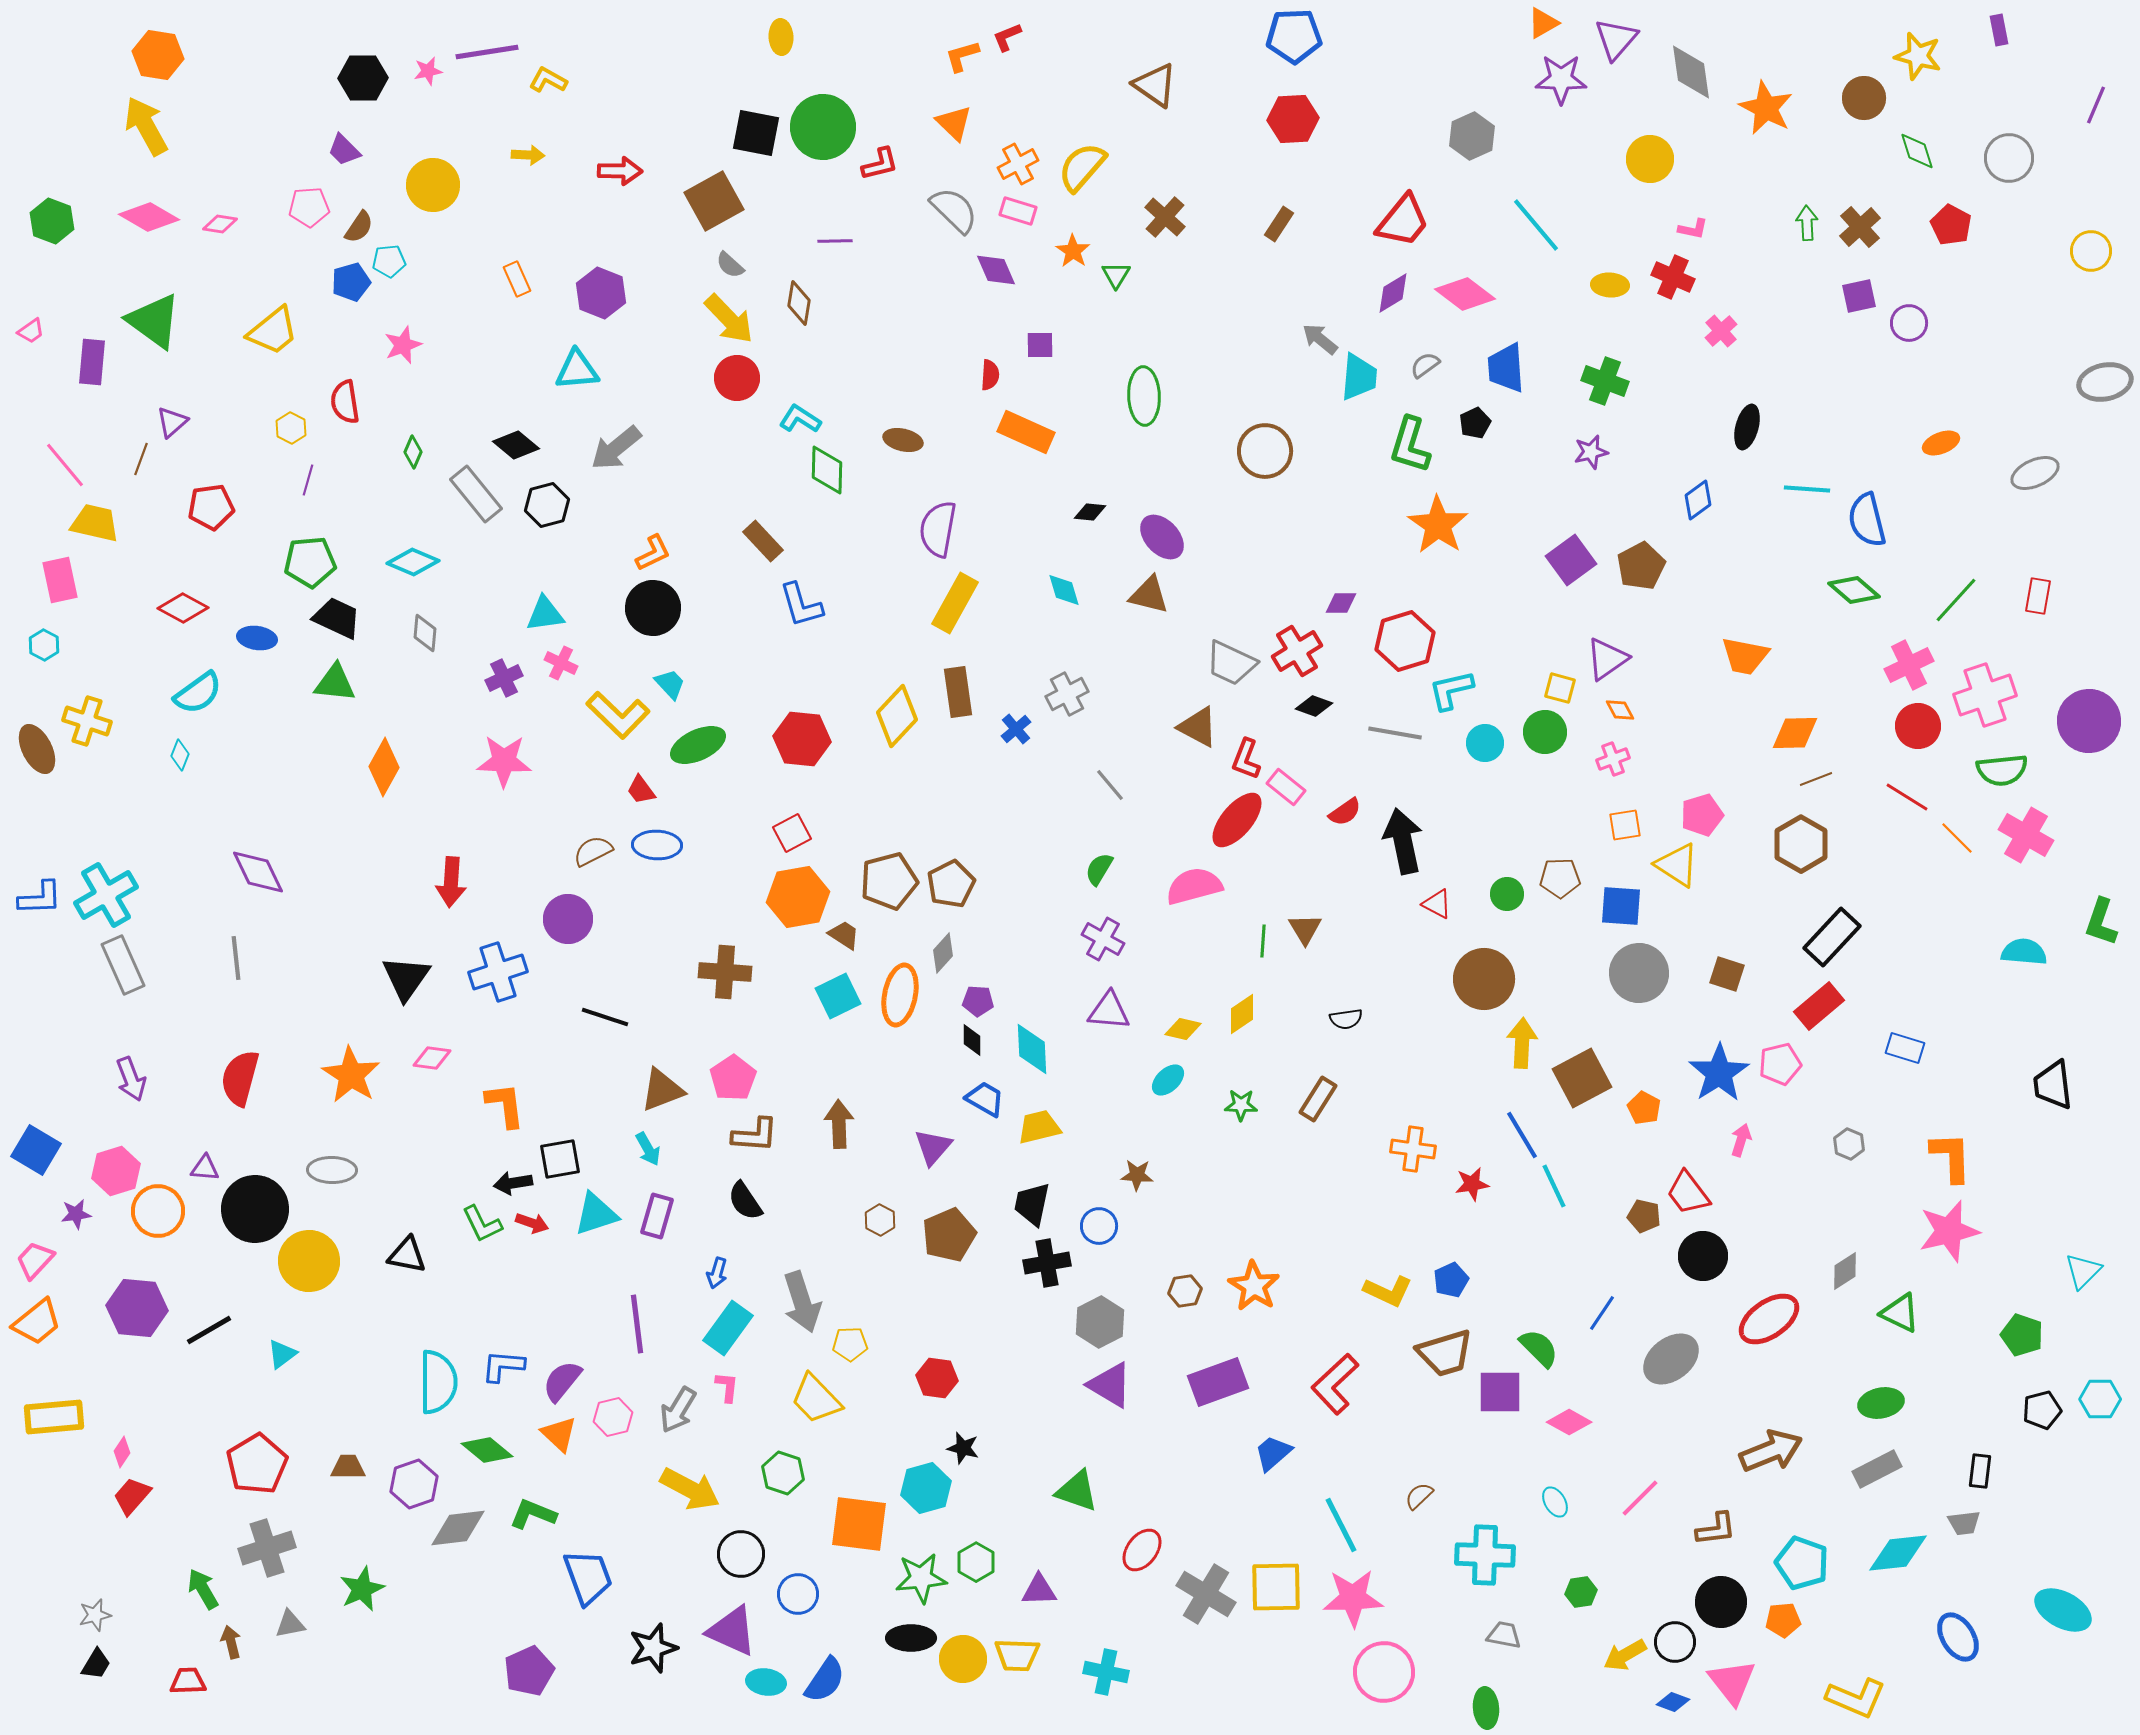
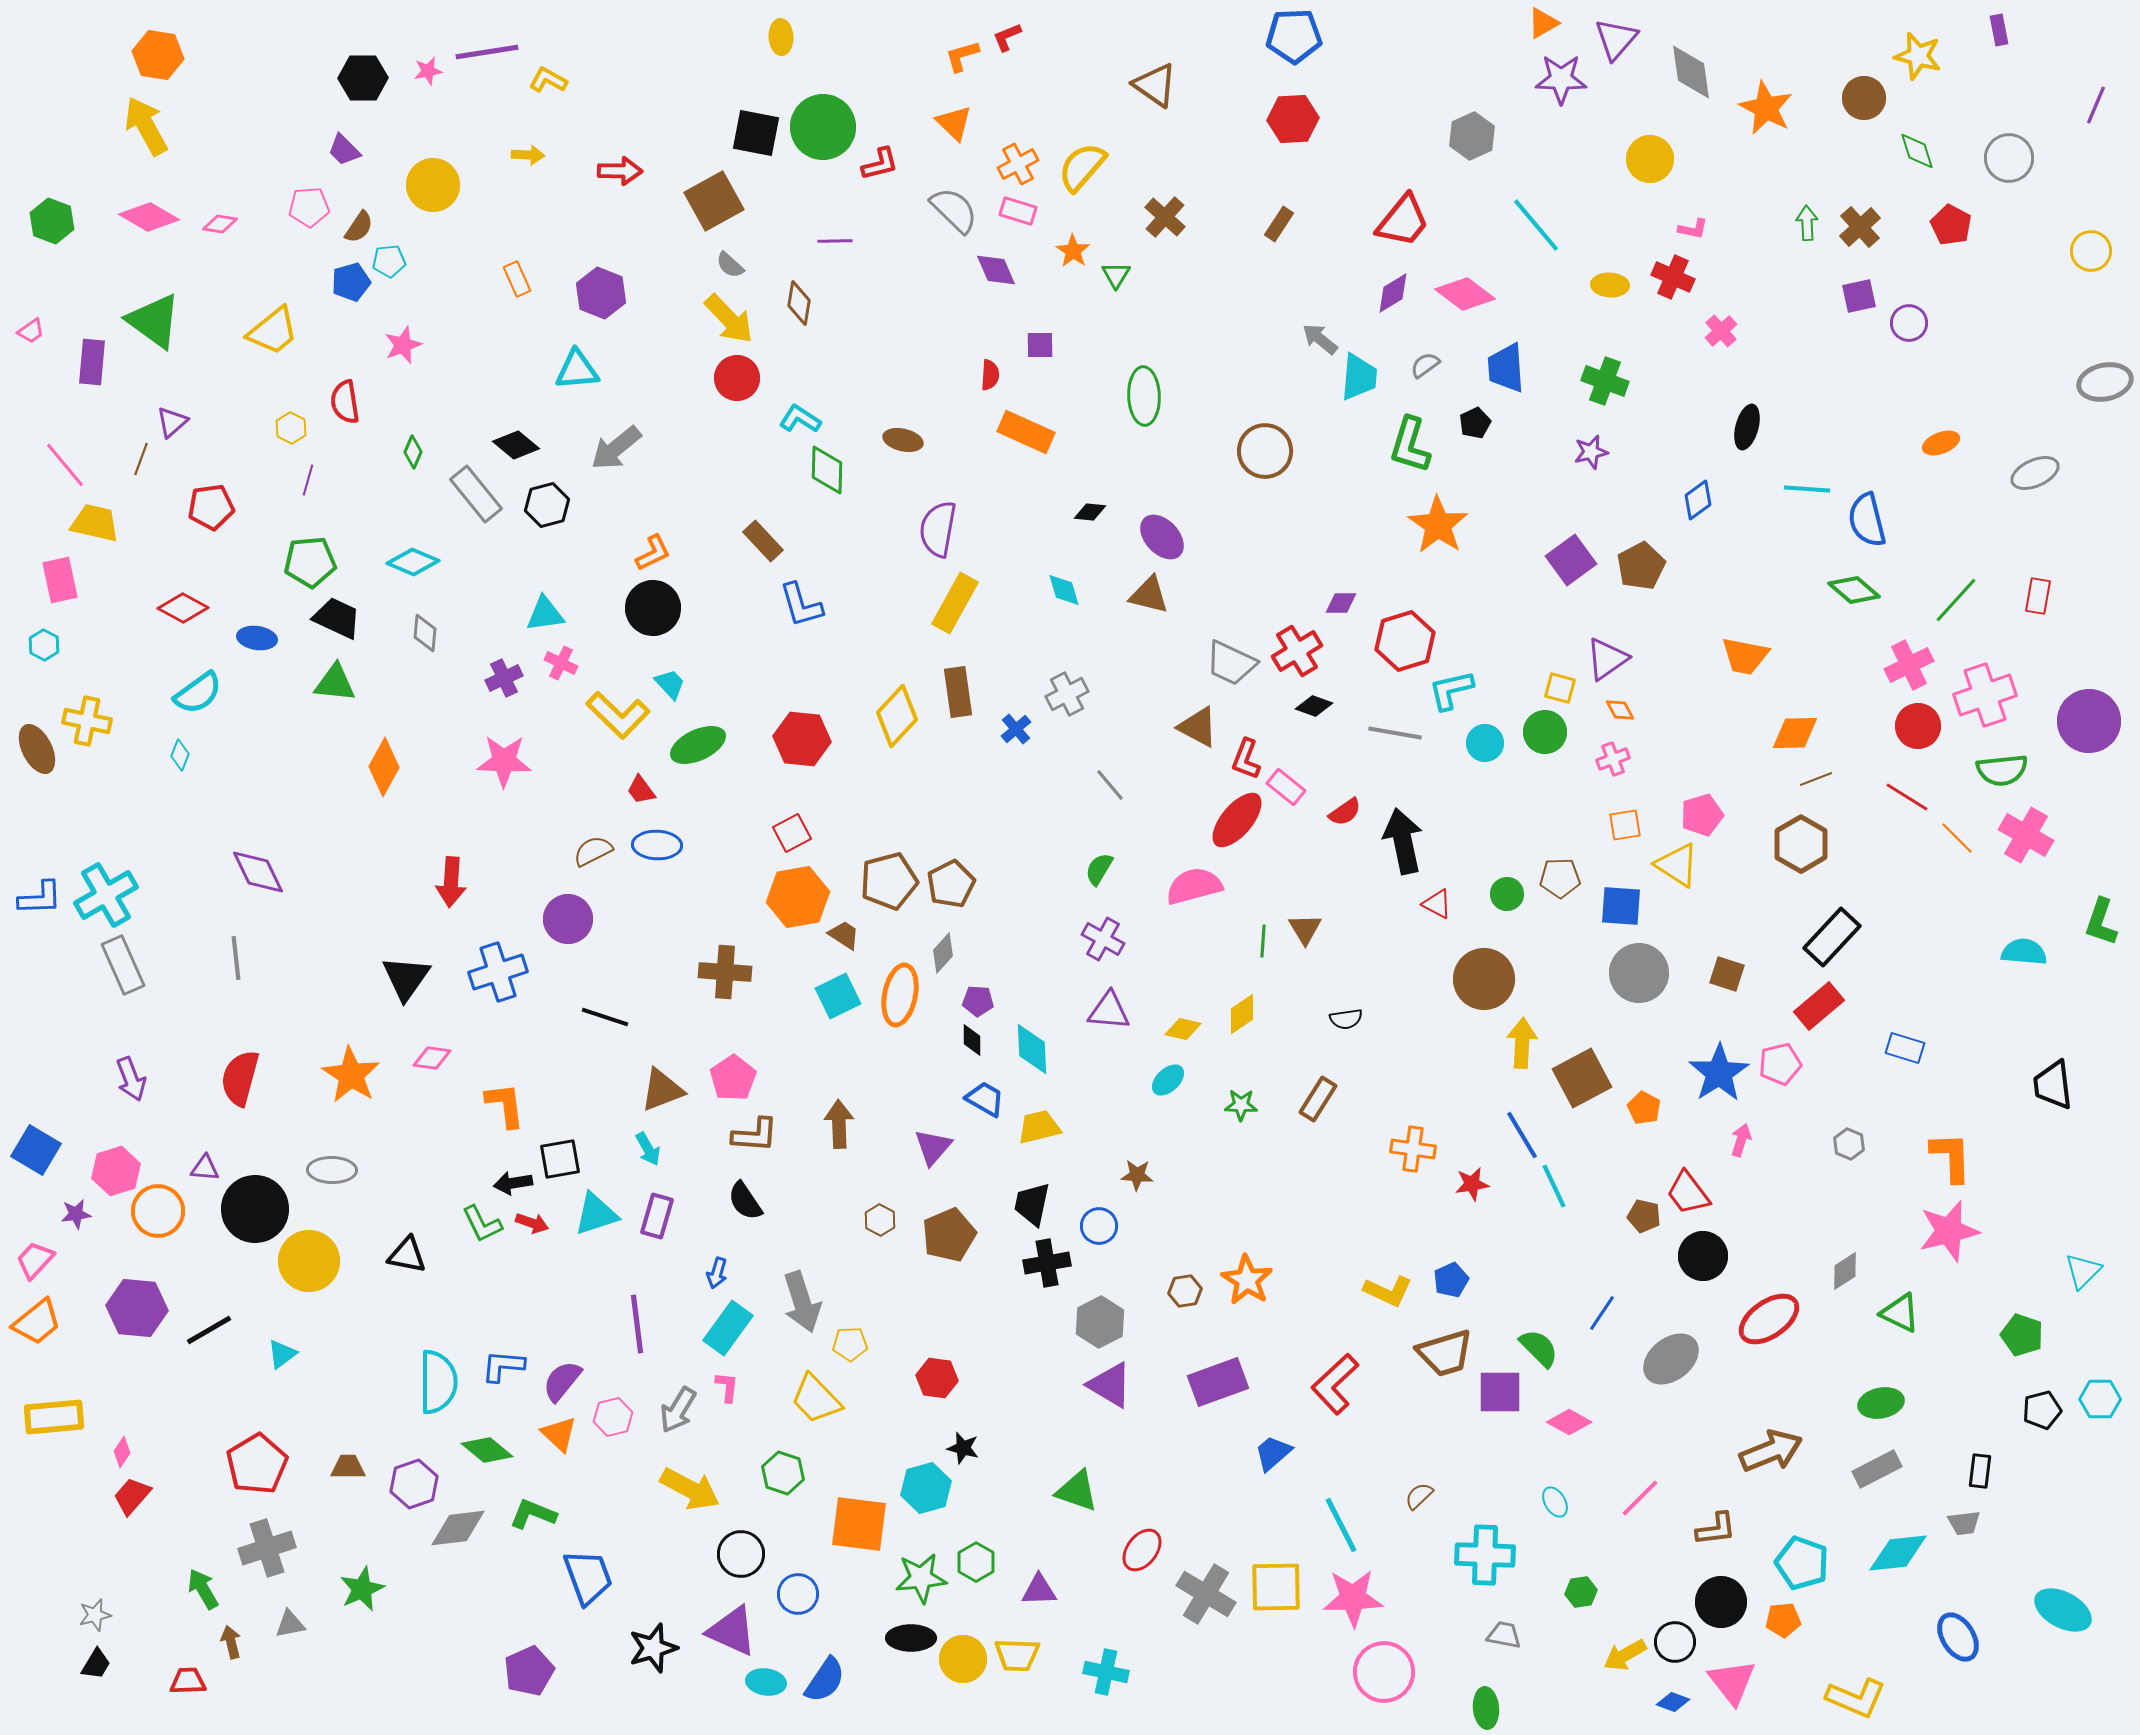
yellow cross at (87, 721): rotated 6 degrees counterclockwise
orange star at (1254, 1286): moved 7 px left, 6 px up
